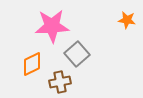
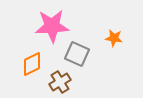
orange star: moved 13 px left, 18 px down
gray square: rotated 25 degrees counterclockwise
brown cross: rotated 20 degrees counterclockwise
